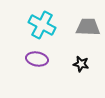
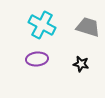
gray trapezoid: rotated 15 degrees clockwise
purple ellipse: rotated 15 degrees counterclockwise
